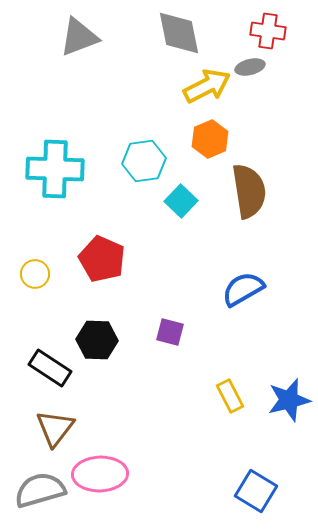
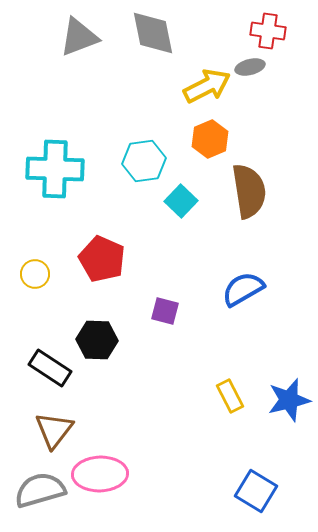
gray diamond: moved 26 px left
purple square: moved 5 px left, 21 px up
brown triangle: moved 1 px left, 2 px down
